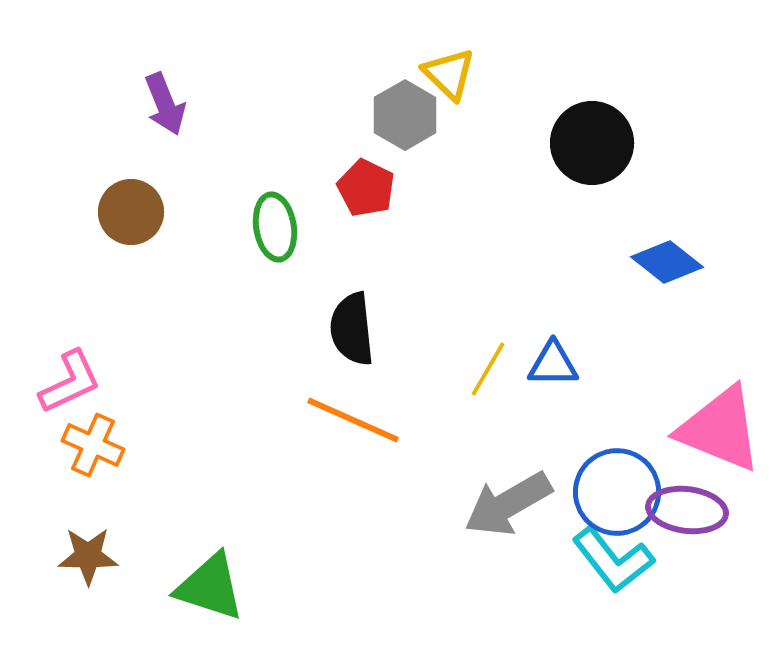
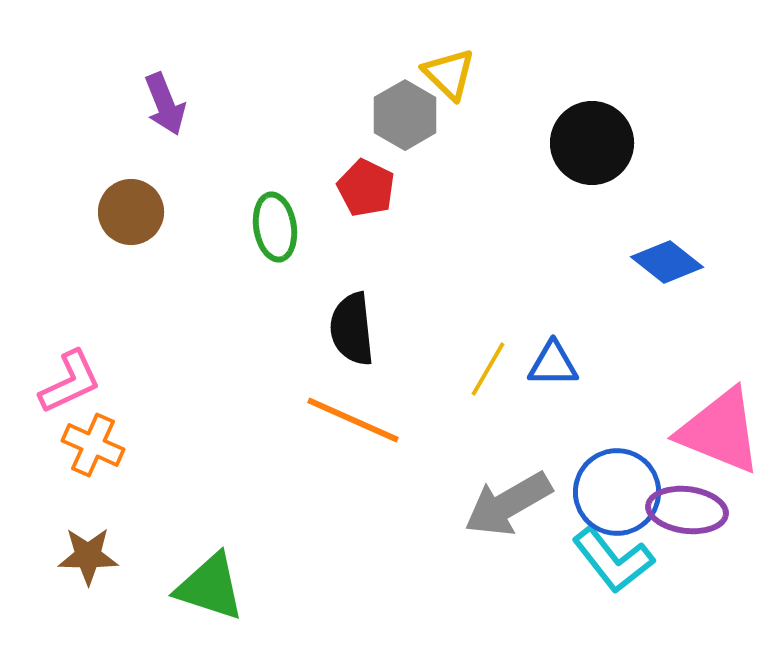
pink triangle: moved 2 px down
